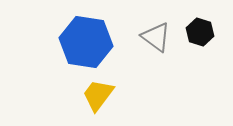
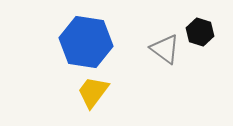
gray triangle: moved 9 px right, 12 px down
yellow trapezoid: moved 5 px left, 3 px up
